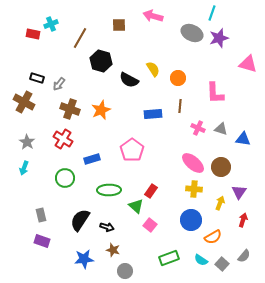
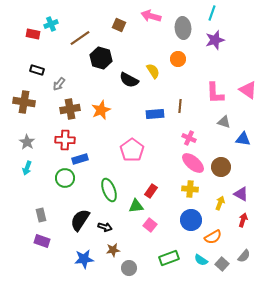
pink arrow at (153, 16): moved 2 px left
brown square at (119, 25): rotated 24 degrees clockwise
gray ellipse at (192, 33): moved 9 px left, 5 px up; rotated 60 degrees clockwise
brown line at (80, 38): rotated 25 degrees clockwise
purple star at (219, 38): moved 4 px left, 2 px down
black hexagon at (101, 61): moved 3 px up
pink triangle at (248, 64): moved 26 px down; rotated 18 degrees clockwise
yellow semicircle at (153, 69): moved 2 px down
black rectangle at (37, 78): moved 8 px up
orange circle at (178, 78): moved 19 px up
brown cross at (24, 102): rotated 20 degrees counterclockwise
brown cross at (70, 109): rotated 30 degrees counterclockwise
blue rectangle at (153, 114): moved 2 px right
pink cross at (198, 128): moved 9 px left, 10 px down
gray triangle at (221, 129): moved 3 px right, 7 px up
red cross at (63, 139): moved 2 px right, 1 px down; rotated 30 degrees counterclockwise
blue rectangle at (92, 159): moved 12 px left
cyan arrow at (24, 168): moved 3 px right
yellow cross at (194, 189): moved 4 px left
green ellipse at (109, 190): rotated 70 degrees clockwise
purple triangle at (239, 192): moved 2 px right, 2 px down; rotated 35 degrees counterclockwise
green triangle at (136, 206): rotated 49 degrees counterclockwise
black arrow at (107, 227): moved 2 px left
brown star at (113, 250): rotated 24 degrees counterclockwise
gray circle at (125, 271): moved 4 px right, 3 px up
